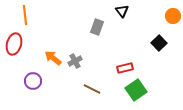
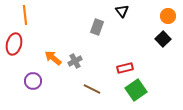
orange circle: moved 5 px left
black square: moved 4 px right, 4 px up
